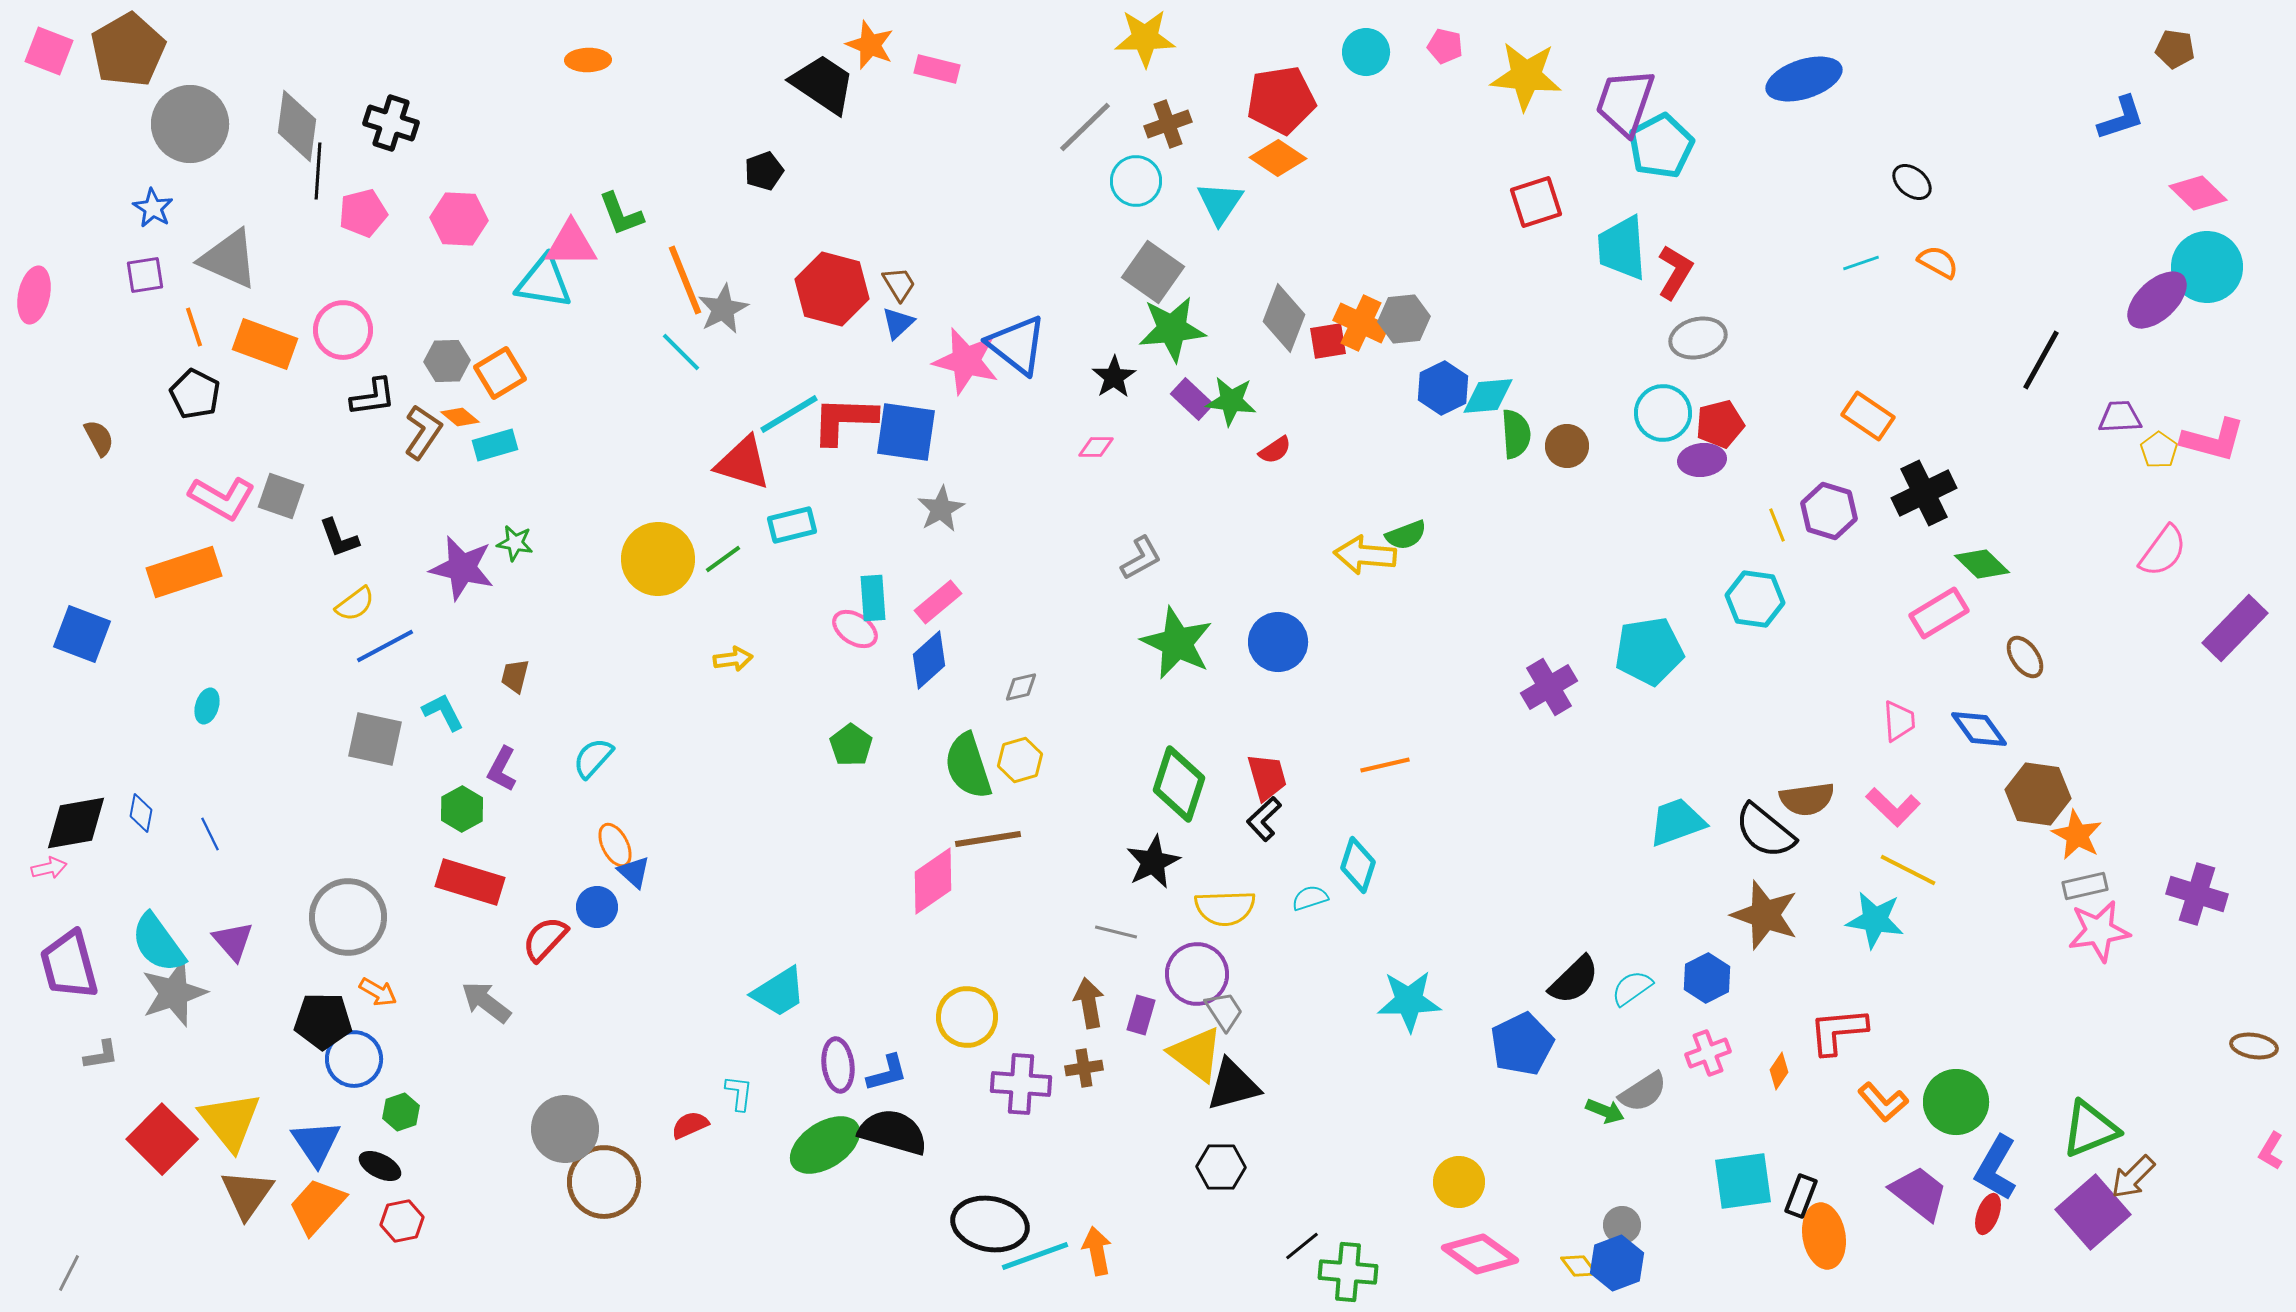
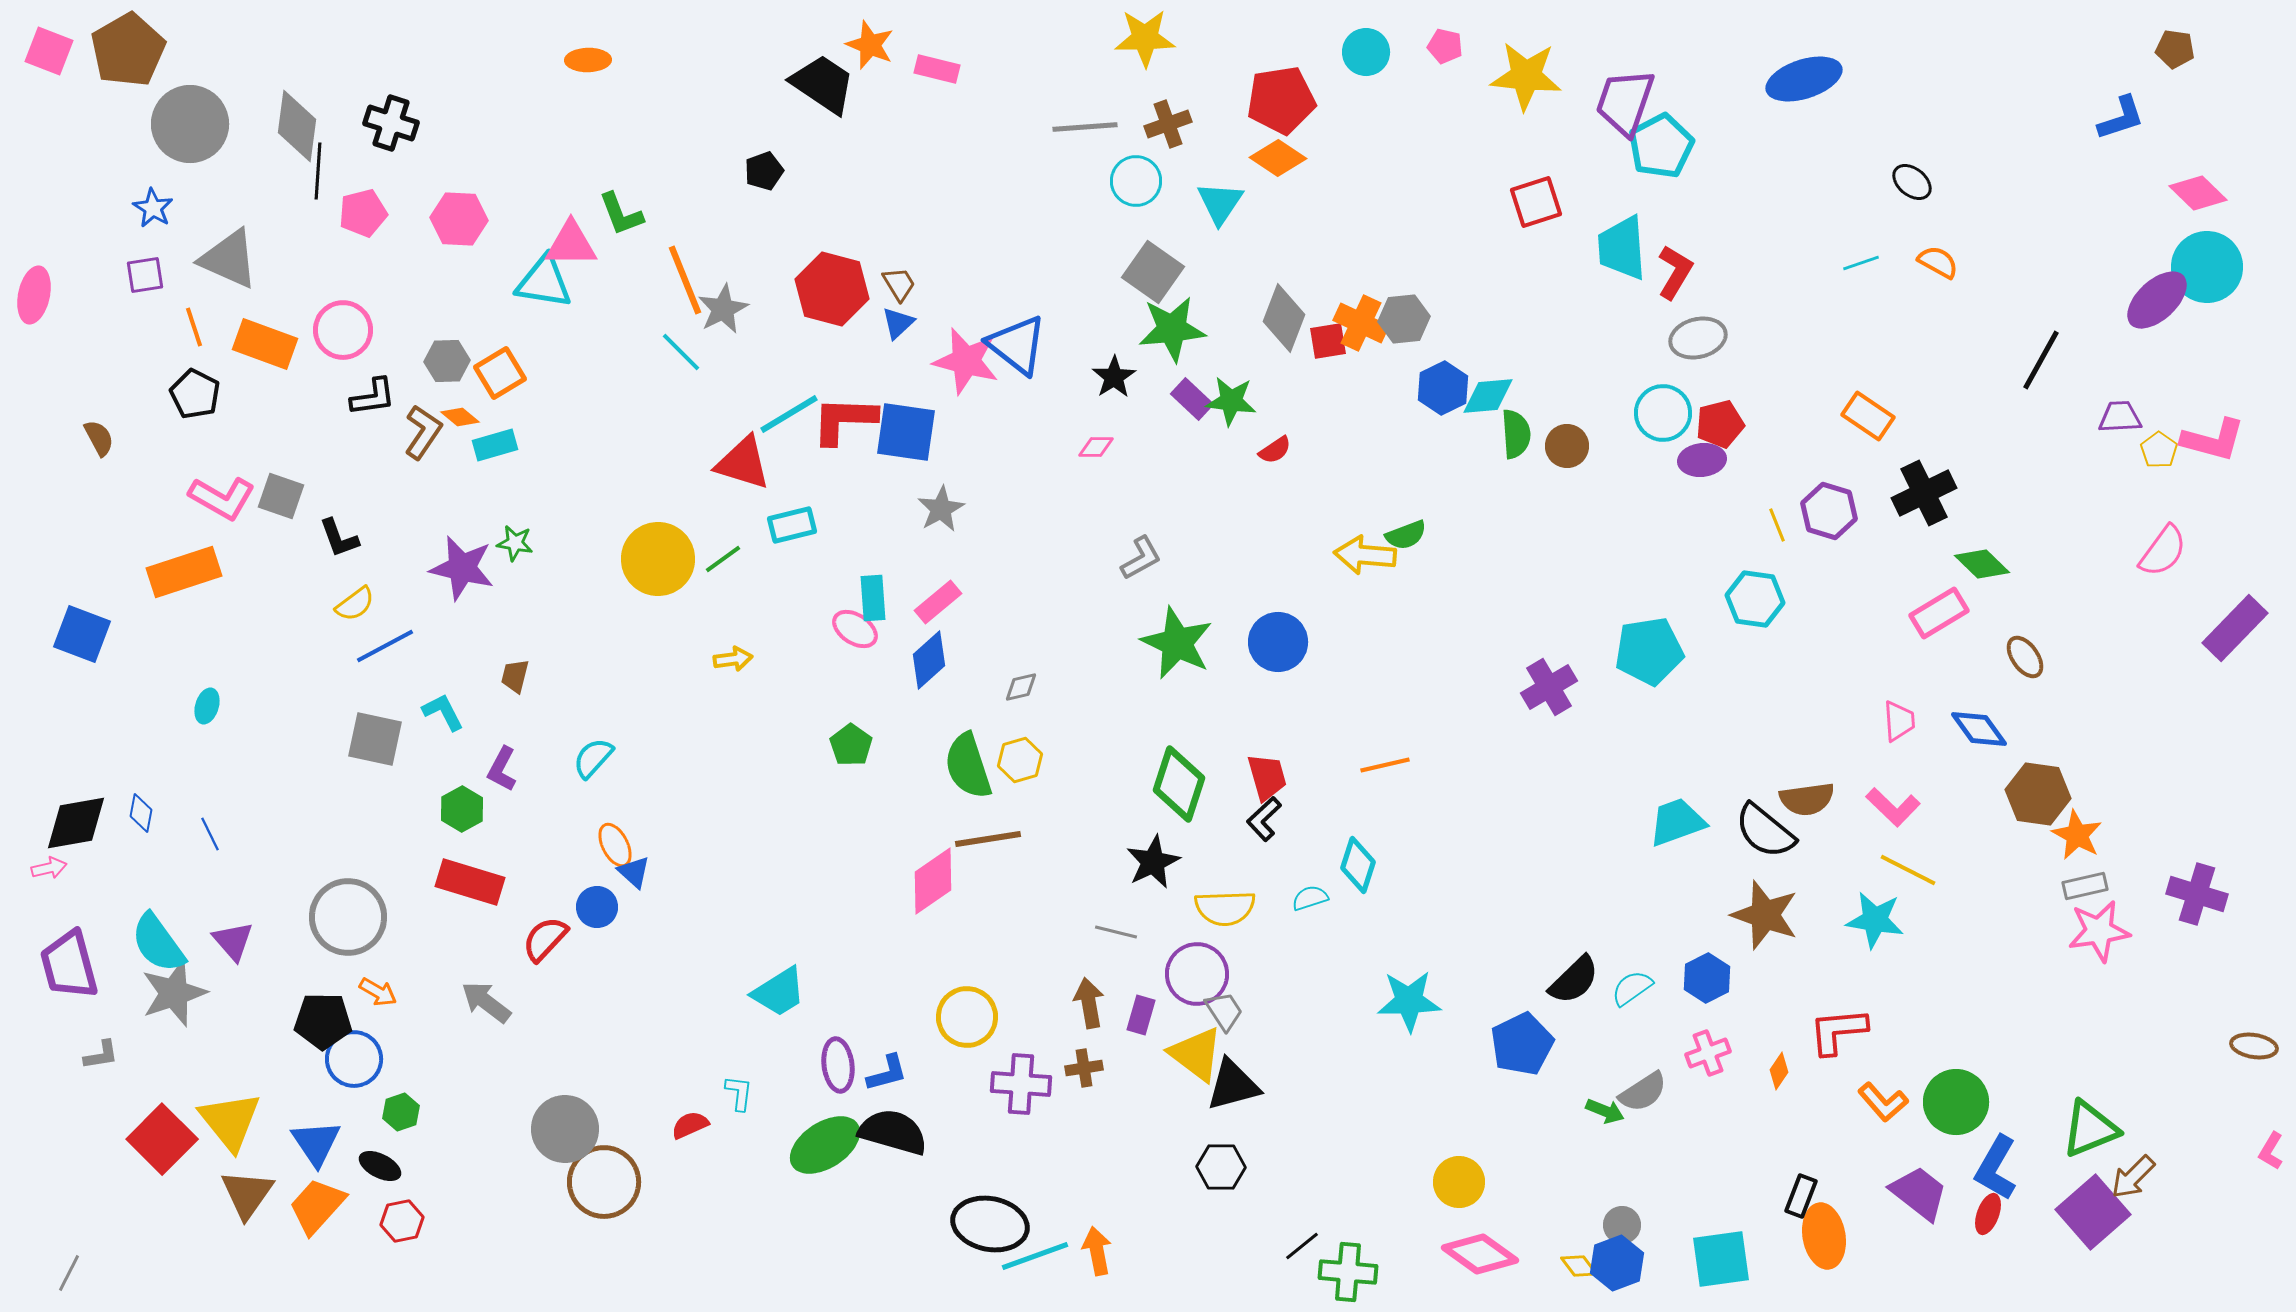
gray line at (1085, 127): rotated 40 degrees clockwise
cyan square at (1743, 1181): moved 22 px left, 78 px down
